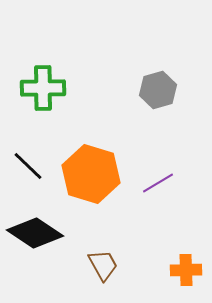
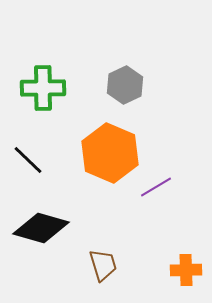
gray hexagon: moved 33 px left, 5 px up; rotated 9 degrees counterclockwise
black line: moved 6 px up
orange hexagon: moved 19 px right, 21 px up; rotated 6 degrees clockwise
purple line: moved 2 px left, 4 px down
black diamond: moved 6 px right, 5 px up; rotated 18 degrees counterclockwise
brown trapezoid: rotated 12 degrees clockwise
